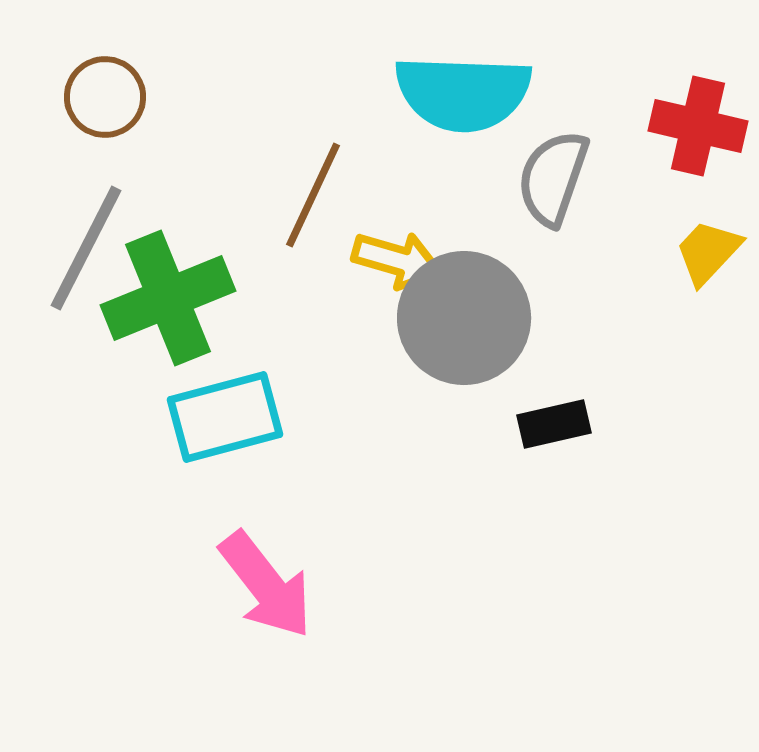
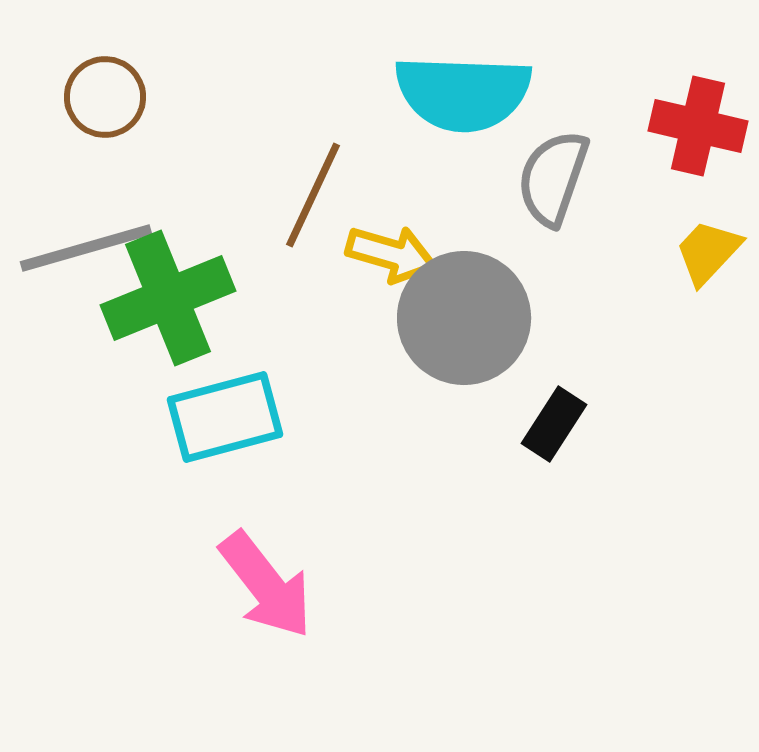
gray line: rotated 47 degrees clockwise
yellow arrow: moved 6 px left, 6 px up
black rectangle: rotated 44 degrees counterclockwise
